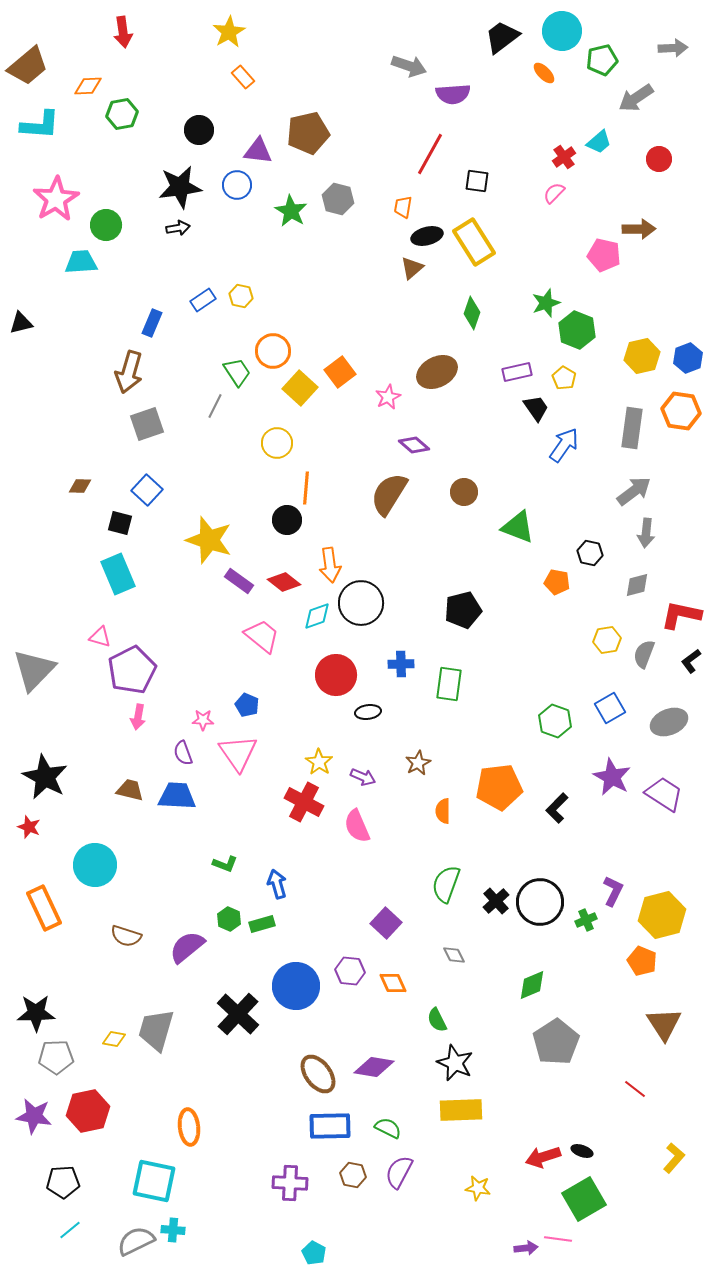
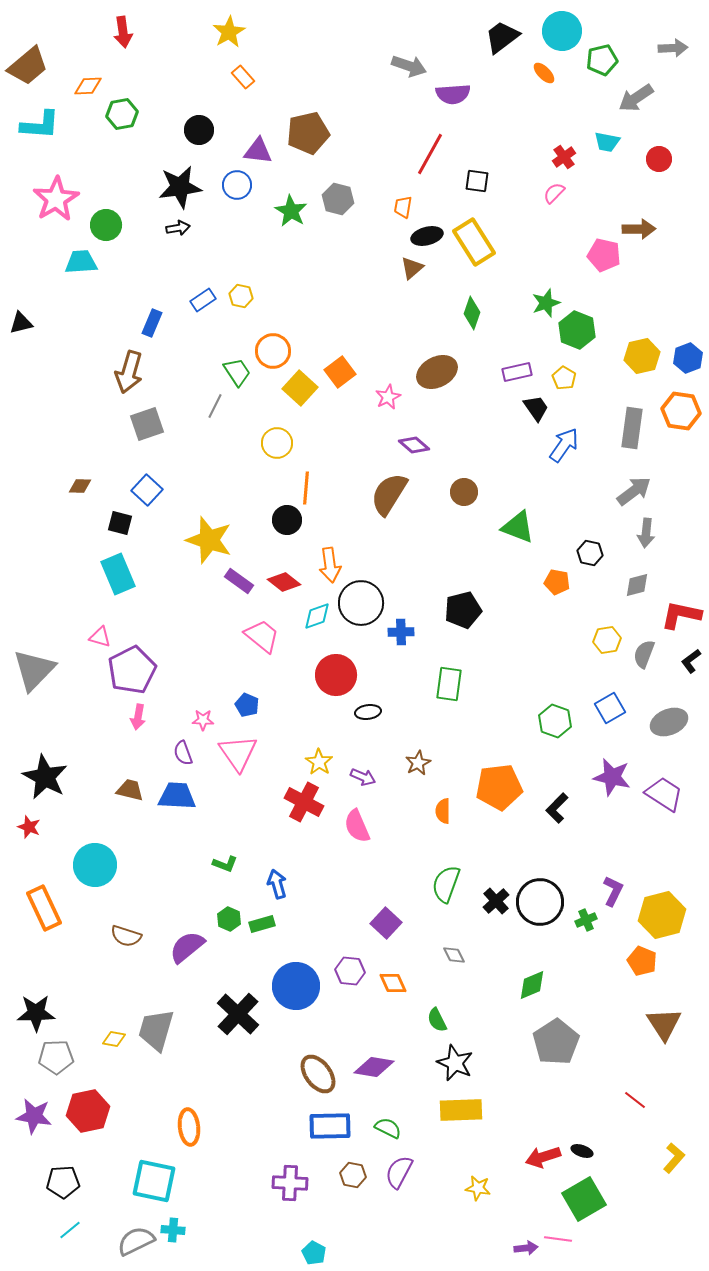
cyan trapezoid at (599, 142): moved 8 px right; rotated 52 degrees clockwise
blue cross at (401, 664): moved 32 px up
purple star at (612, 777): rotated 15 degrees counterclockwise
red line at (635, 1089): moved 11 px down
